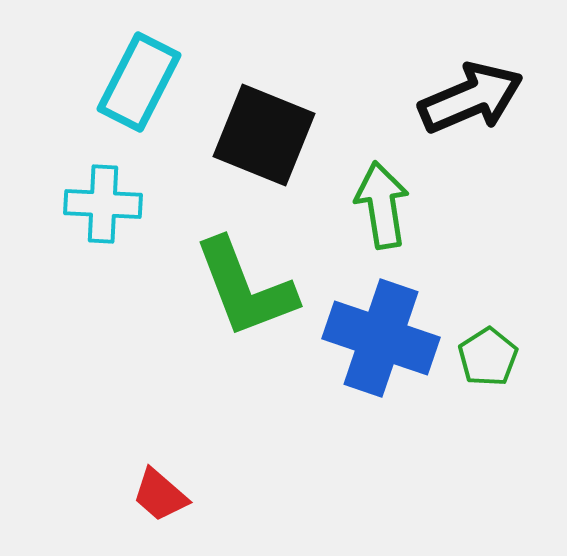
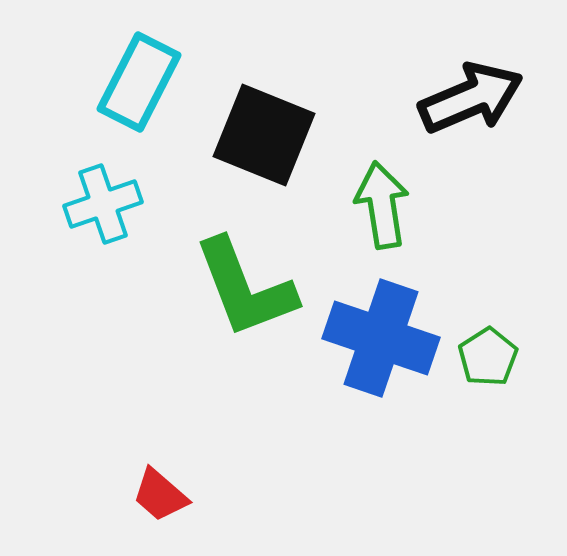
cyan cross: rotated 22 degrees counterclockwise
